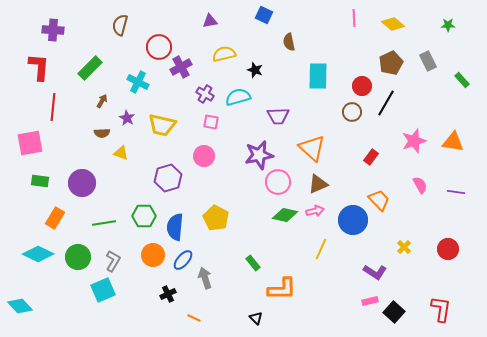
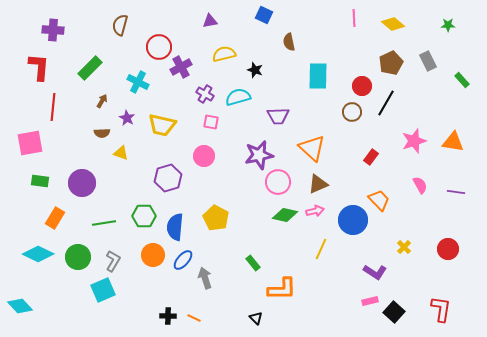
black cross at (168, 294): moved 22 px down; rotated 28 degrees clockwise
